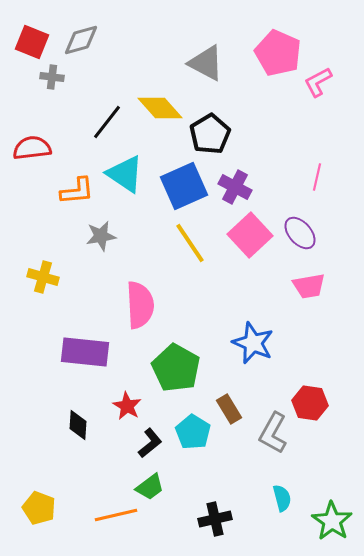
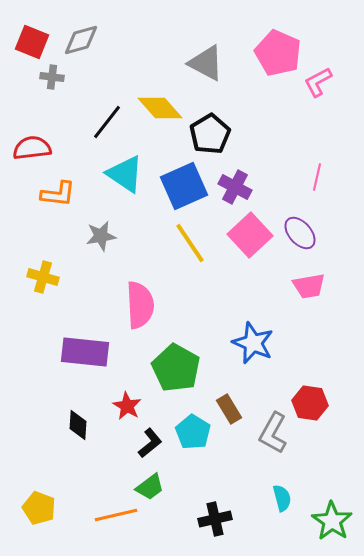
orange L-shape: moved 19 px left, 3 px down; rotated 12 degrees clockwise
